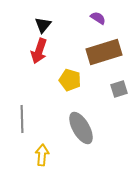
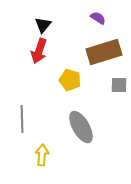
gray square: moved 4 px up; rotated 18 degrees clockwise
gray ellipse: moved 1 px up
